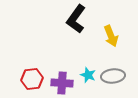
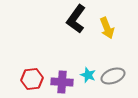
yellow arrow: moved 4 px left, 8 px up
gray ellipse: rotated 15 degrees counterclockwise
purple cross: moved 1 px up
